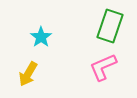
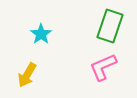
cyan star: moved 3 px up
yellow arrow: moved 1 px left, 1 px down
